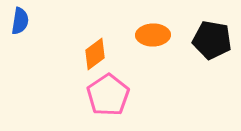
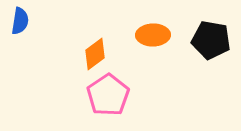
black pentagon: moved 1 px left
